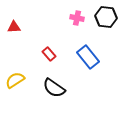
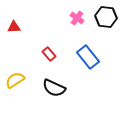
pink cross: rotated 24 degrees clockwise
black semicircle: rotated 10 degrees counterclockwise
